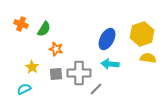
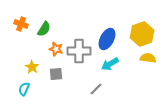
cyan arrow: rotated 36 degrees counterclockwise
gray cross: moved 22 px up
cyan semicircle: rotated 40 degrees counterclockwise
